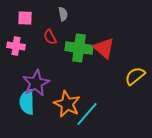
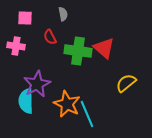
green cross: moved 1 px left, 3 px down
yellow semicircle: moved 9 px left, 7 px down
purple star: moved 1 px right, 1 px down
cyan semicircle: moved 1 px left, 1 px up
cyan line: rotated 64 degrees counterclockwise
